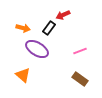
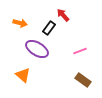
red arrow: rotated 72 degrees clockwise
orange arrow: moved 3 px left, 5 px up
brown rectangle: moved 3 px right, 1 px down
